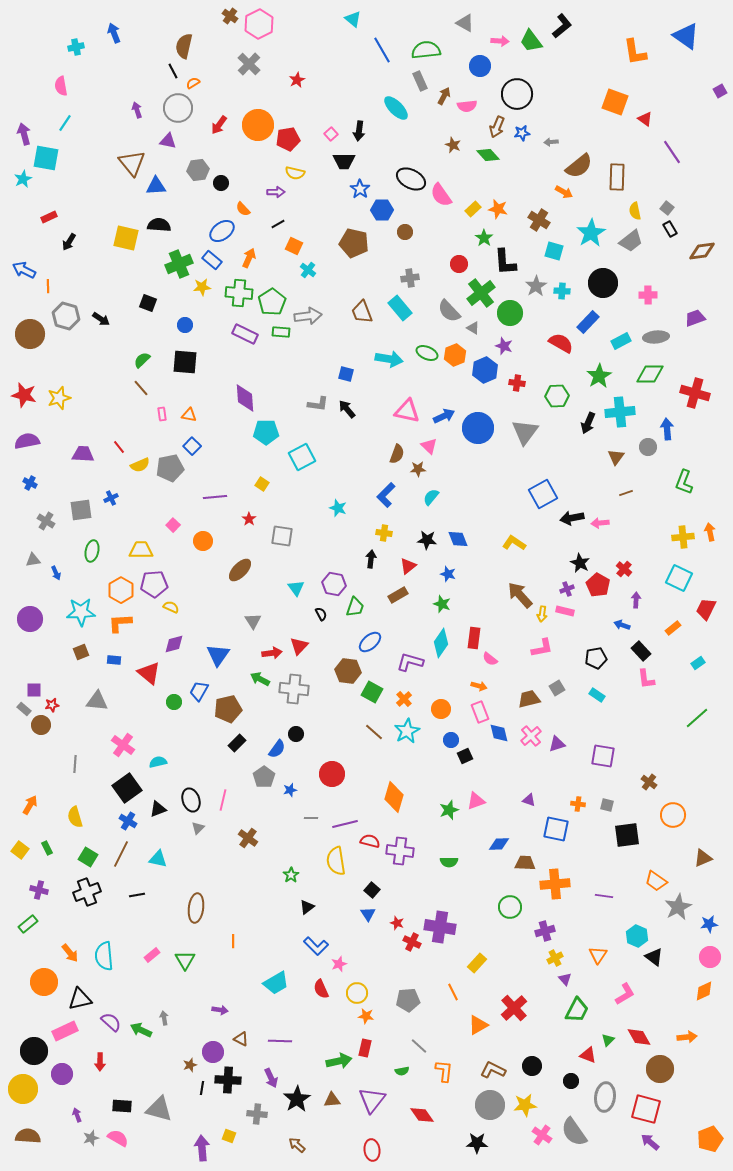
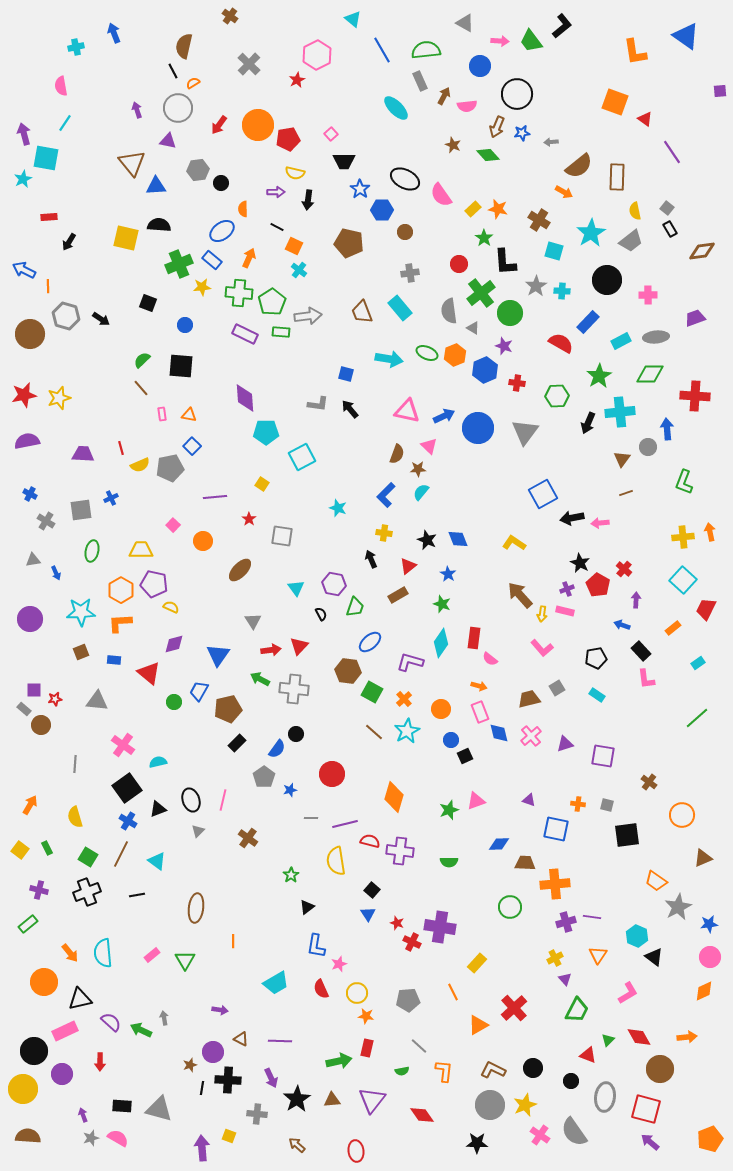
pink hexagon at (259, 24): moved 58 px right, 31 px down
purple square at (720, 91): rotated 24 degrees clockwise
black arrow at (359, 131): moved 51 px left, 69 px down
black ellipse at (411, 179): moved 6 px left
orange semicircle at (243, 209): rotated 42 degrees clockwise
red rectangle at (49, 217): rotated 21 degrees clockwise
black line at (278, 224): moved 1 px left, 3 px down; rotated 56 degrees clockwise
brown pentagon at (354, 243): moved 5 px left
cyan cross at (308, 270): moved 9 px left
gray cross at (410, 278): moved 5 px up
black circle at (603, 283): moved 4 px right, 3 px up
gray semicircle at (449, 311): rotated 35 degrees clockwise
black square at (185, 362): moved 4 px left, 4 px down
red cross at (695, 393): moved 3 px down; rotated 12 degrees counterclockwise
red star at (24, 395): rotated 25 degrees counterclockwise
black arrow at (347, 409): moved 3 px right
red line at (119, 447): moved 2 px right, 1 px down; rotated 24 degrees clockwise
brown triangle at (616, 457): moved 6 px right, 2 px down
blue cross at (30, 483): moved 11 px down
cyan semicircle at (431, 497): moved 10 px left, 5 px up
black star at (427, 540): rotated 18 degrees clockwise
black arrow at (371, 559): rotated 30 degrees counterclockwise
blue star at (448, 574): rotated 14 degrees clockwise
cyan square at (679, 578): moved 4 px right, 2 px down; rotated 16 degrees clockwise
purple pentagon at (154, 584): rotated 16 degrees clockwise
pink L-shape at (542, 648): rotated 60 degrees clockwise
red arrow at (272, 653): moved 1 px left, 3 px up
red star at (52, 705): moved 3 px right, 6 px up
purple triangle at (557, 744): moved 8 px right
orange circle at (673, 815): moved 9 px right
gray triangle at (198, 828): moved 3 px down
cyan triangle at (158, 859): moved 1 px left, 2 px down; rotated 24 degrees clockwise
purple line at (604, 896): moved 12 px left, 21 px down
purple cross at (545, 931): moved 21 px right, 9 px up
blue L-shape at (316, 946): rotated 55 degrees clockwise
cyan semicircle at (104, 956): moved 1 px left, 3 px up
pink L-shape at (625, 994): moved 3 px right, 1 px up
red rectangle at (365, 1048): moved 2 px right
black circle at (532, 1066): moved 1 px right, 2 px down
yellow star at (525, 1105): rotated 15 degrees counterclockwise
purple arrow at (77, 1115): moved 6 px right
pink cross at (542, 1135): moved 2 px left
red ellipse at (372, 1150): moved 16 px left, 1 px down
